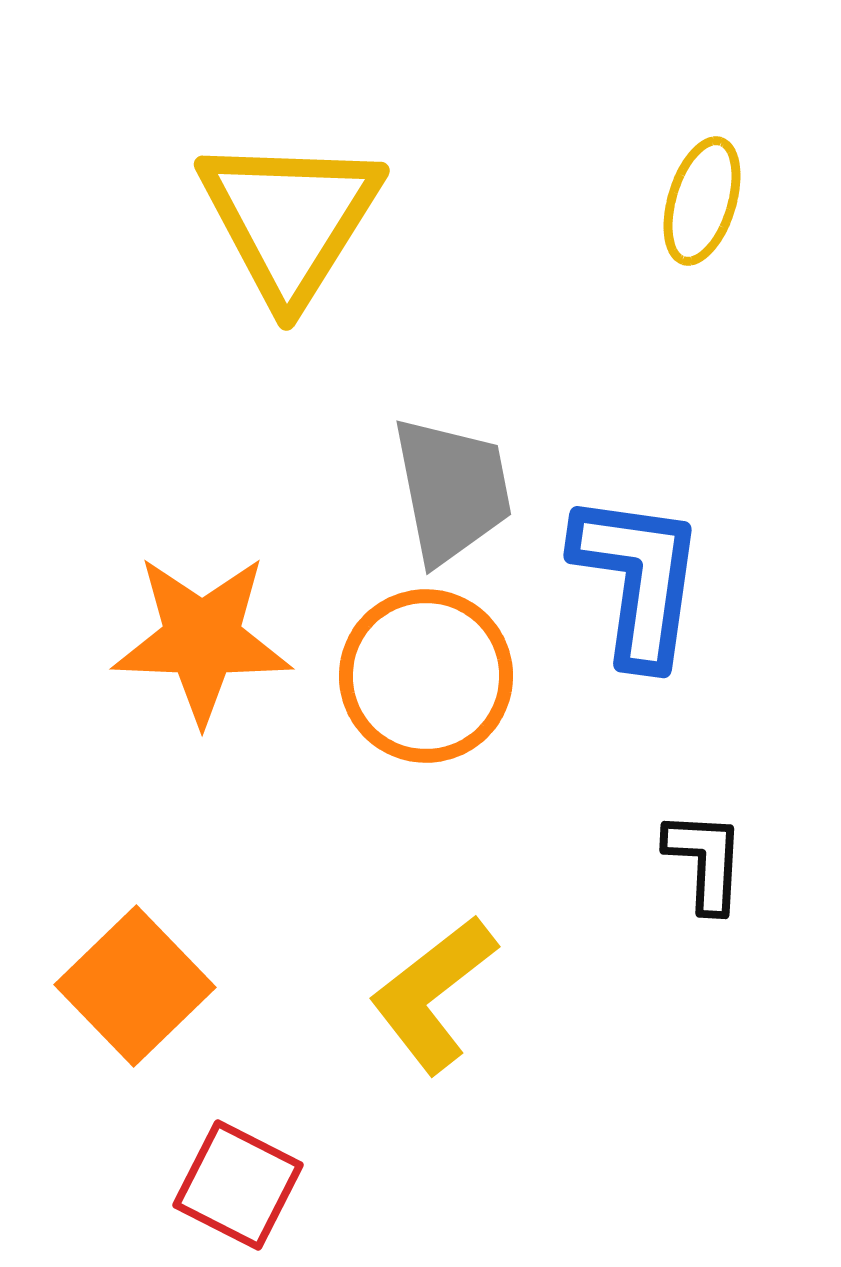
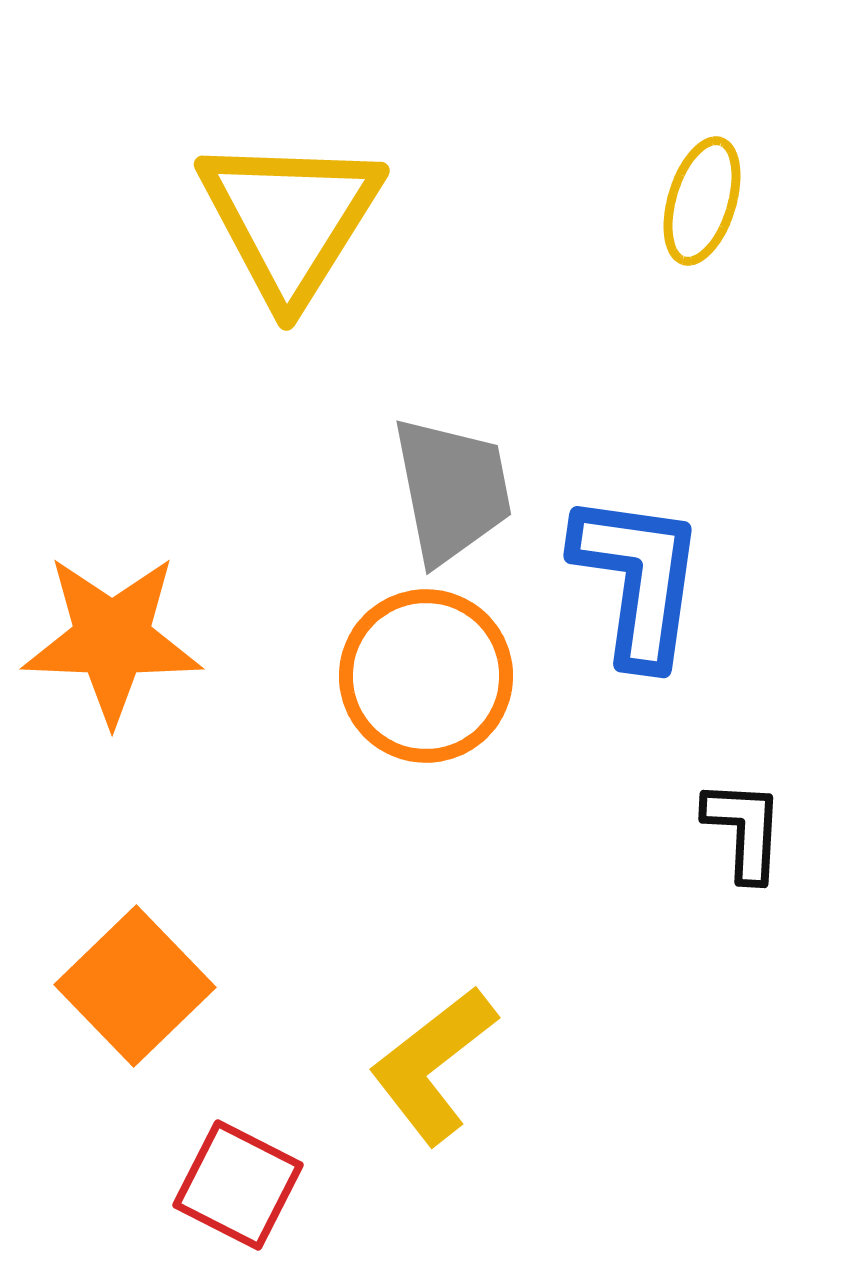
orange star: moved 90 px left
black L-shape: moved 39 px right, 31 px up
yellow L-shape: moved 71 px down
